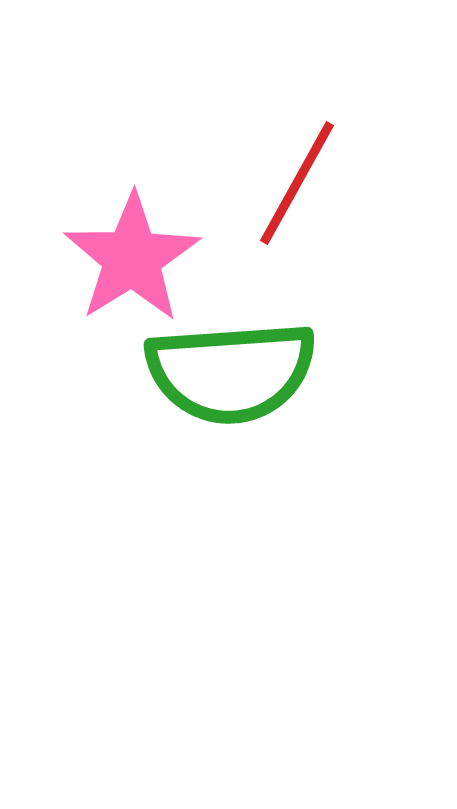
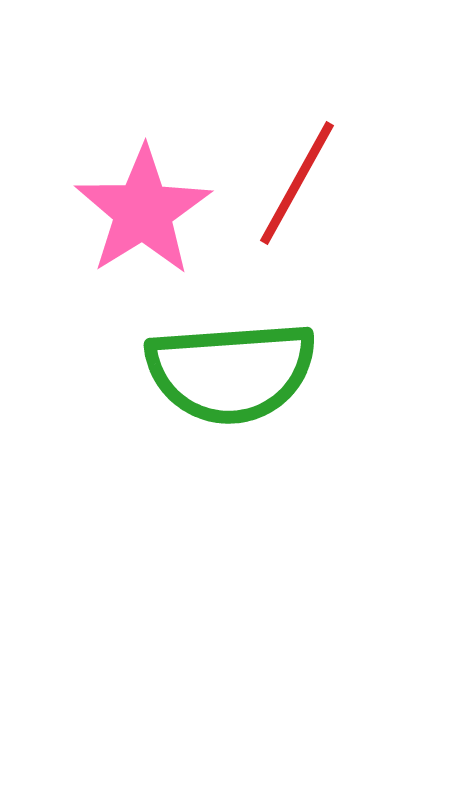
pink star: moved 11 px right, 47 px up
